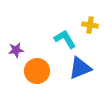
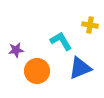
cyan L-shape: moved 4 px left, 2 px down
